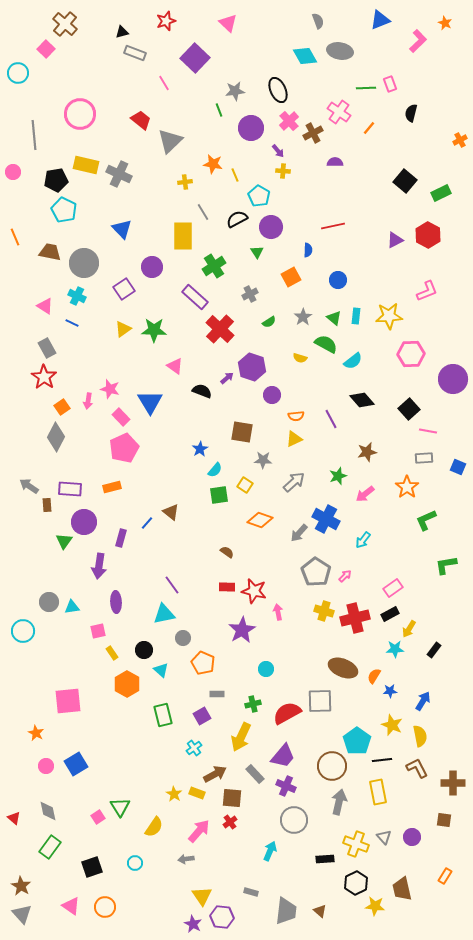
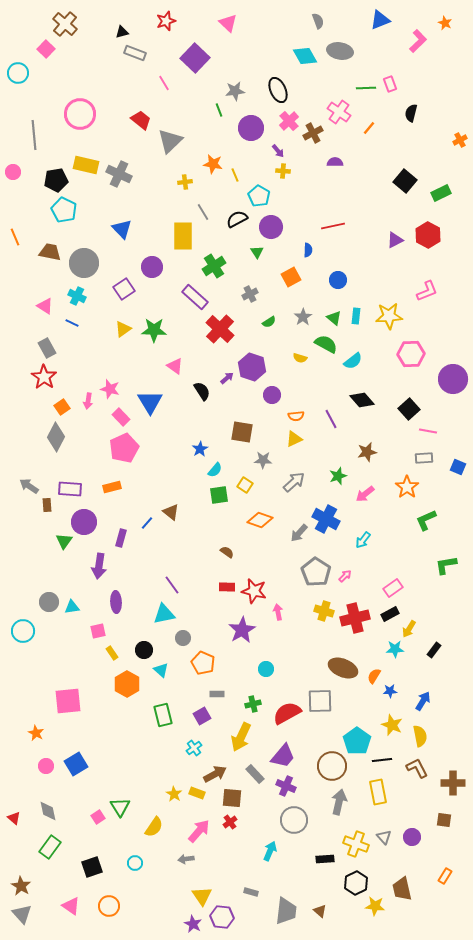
black semicircle at (202, 391): rotated 36 degrees clockwise
orange circle at (105, 907): moved 4 px right, 1 px up
